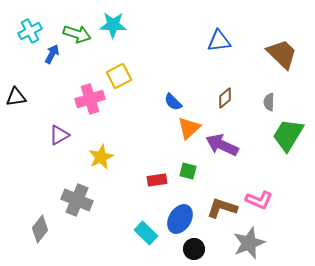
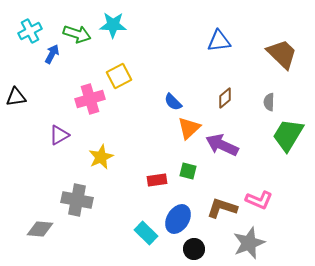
gray cross: rotated 12 degrees counterclockwise
blue ellipse: moved 2 px left
gray diamond: rotated 56 degrees clockwise
